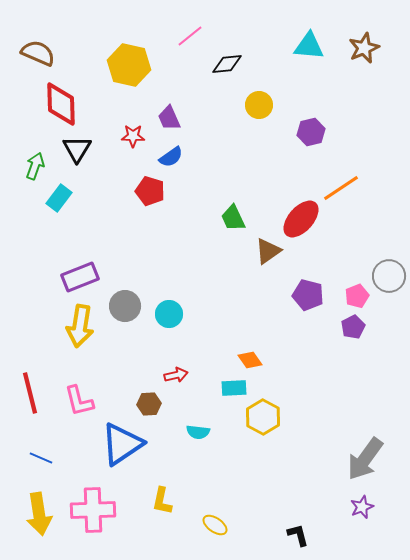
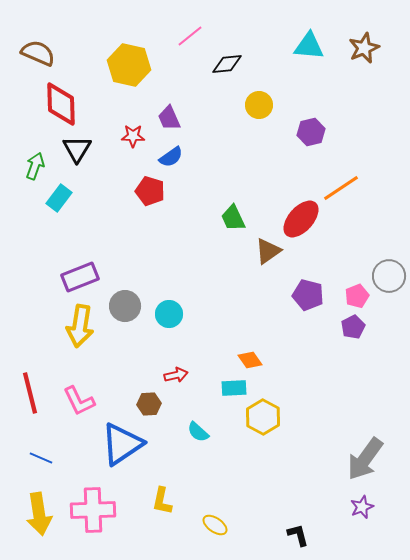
pink L-shape at (79, 401): rotated 12 degrees counterclockwise
cyan semicircle at (198, 432): rotated 35 degrees clockwise
